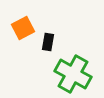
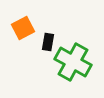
green cross: moved 12 px up
